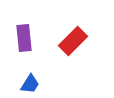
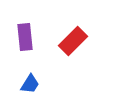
purple rectangle: moved 1 px right, 1 px up
